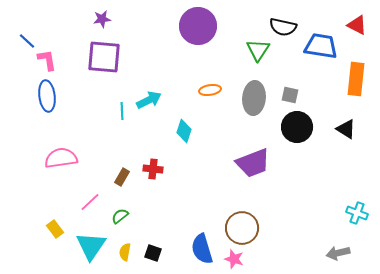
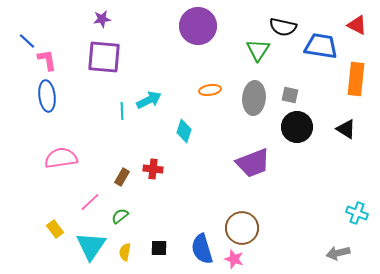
black square: moved 6 px right, 5 px up; rotated 18 degrees counterclockwise
